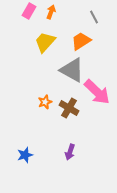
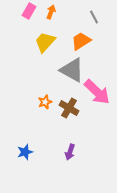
blue star: moved 3 px up
